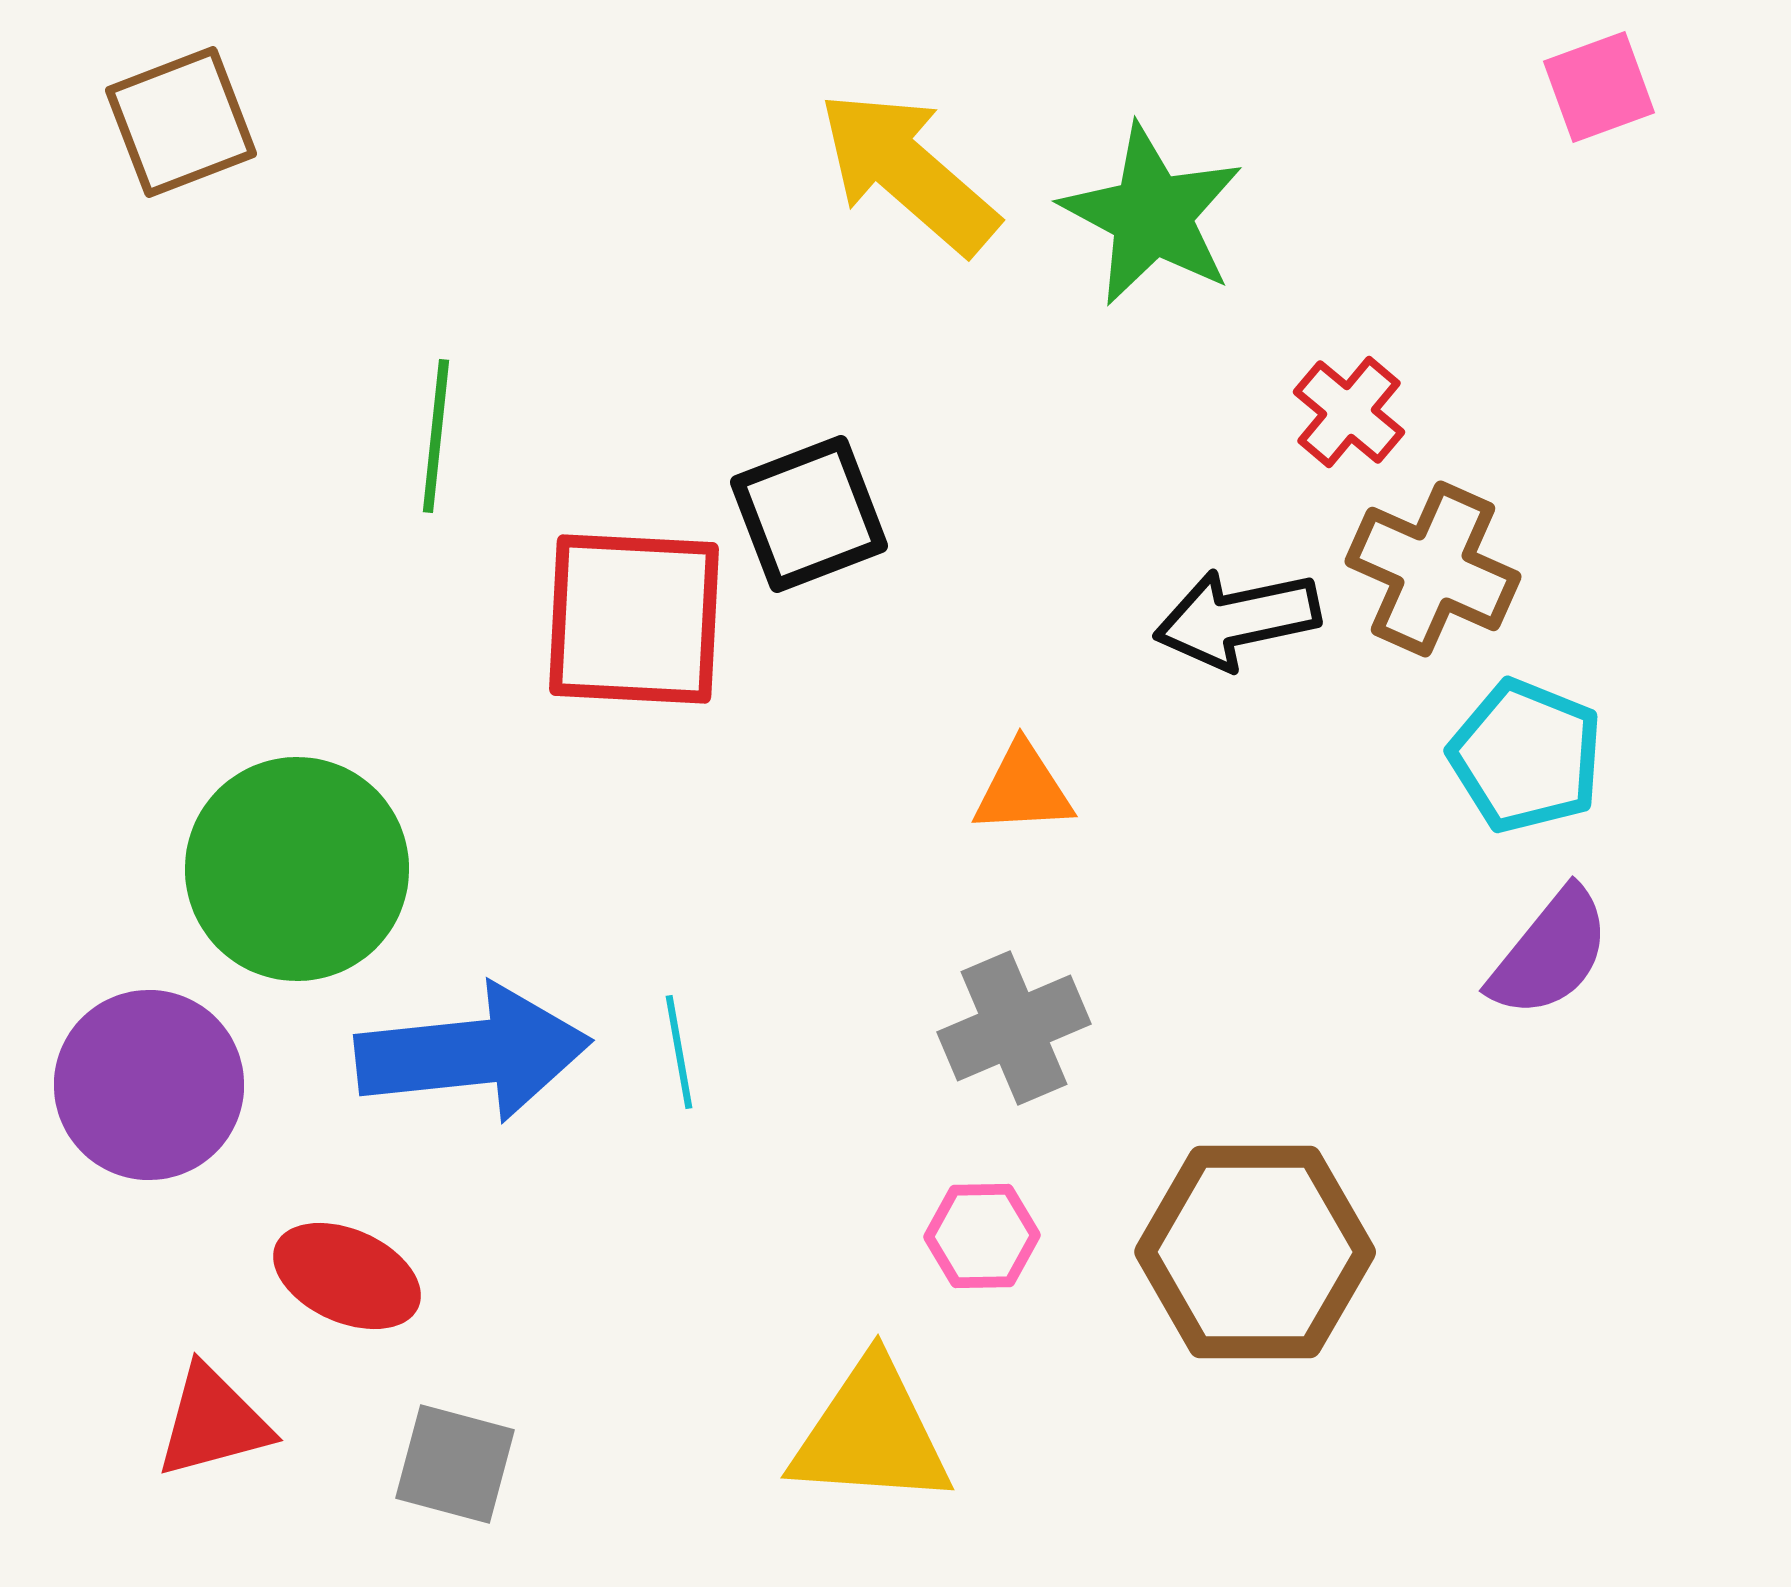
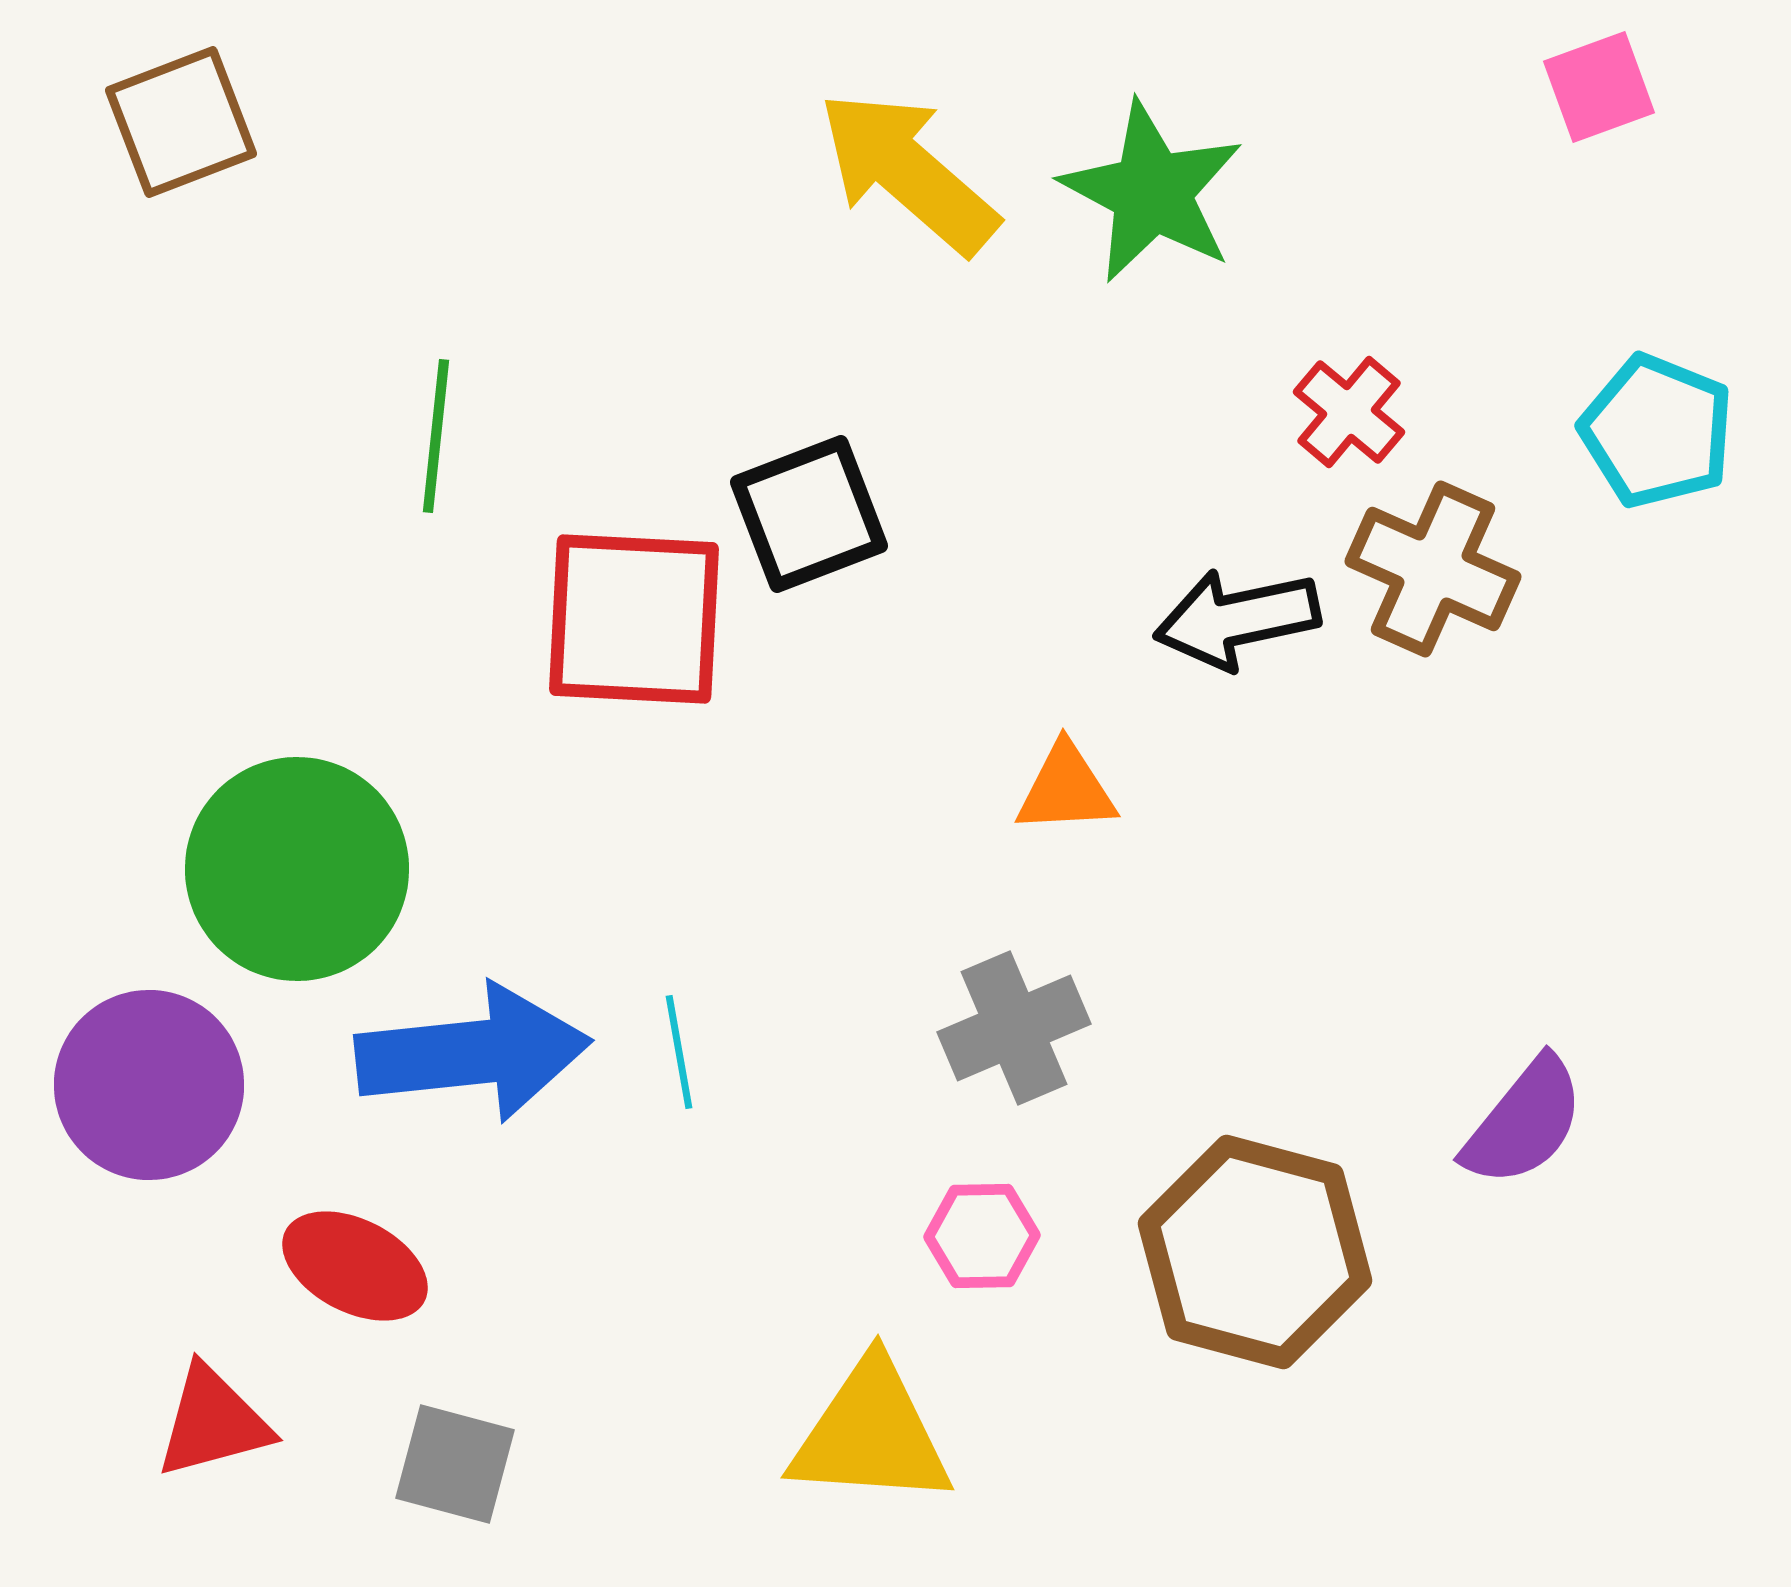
green star: moved 23 px up
cyan pentagon: moved 131 px right, 325 px up
orange triangle: moved 43 px right
purple semicircle: moved 26 px left, 169 px down
brown hexagon: rotated 15 degrees clockwise
red ellipse: moved 8 px right, 10 px up; rotated 3 degrees clockwise
